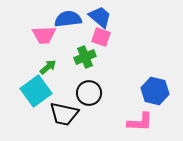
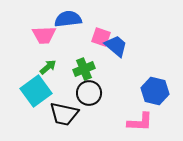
blue trapezoid: moved 16 px right, 29 px down
green cross: moved 1 px left, 12 px down
